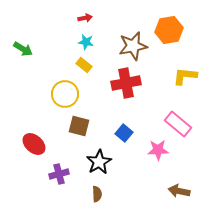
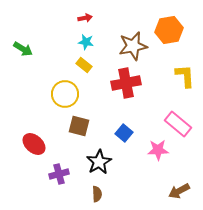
yellow L-shape: rotated 80 degrees clockwise
brown arrow: rotated 40 degrees counterclockwise
